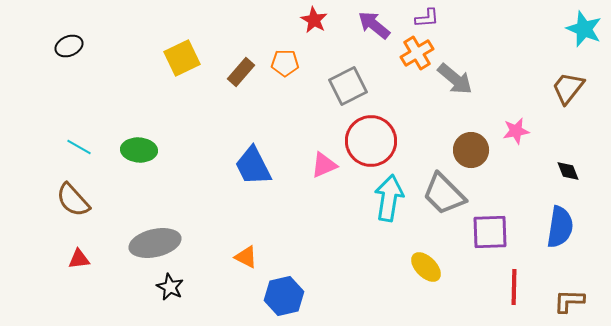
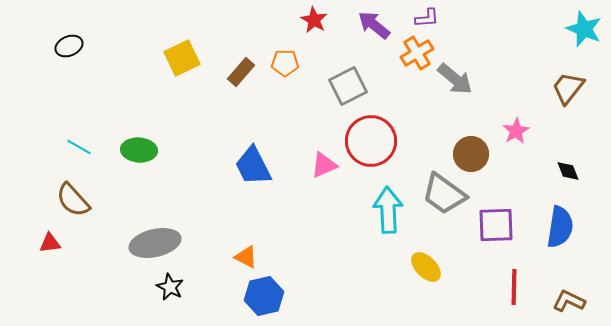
pink star: rotated 20 degrees counterclockwise
brown circle: moved 4 px down
gray trapezoid: rotated 9 degrees counterclockwise
cyan arrow: moved 1 px left, 12 px down; rotated 12 degrees counterclockwise
purple square: moved 6 px right, 7 px up
red triangle: moved 29 px left, 16 px up
blue hexagon: moved 20 px left
brown L-shape: rotated 24 degrees clockwise
